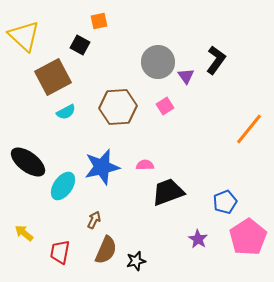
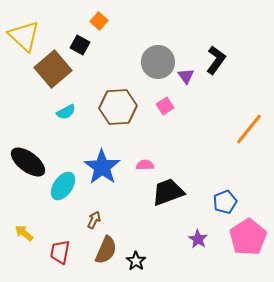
orange square: rotated 36 degrees counterclockwise
brown square: moved 8 px up; rotated 12 degrees counterclockwise
blue star: rotated 24 degrees counterclockwise
black star: rotated 24 degrees counterclockwise
